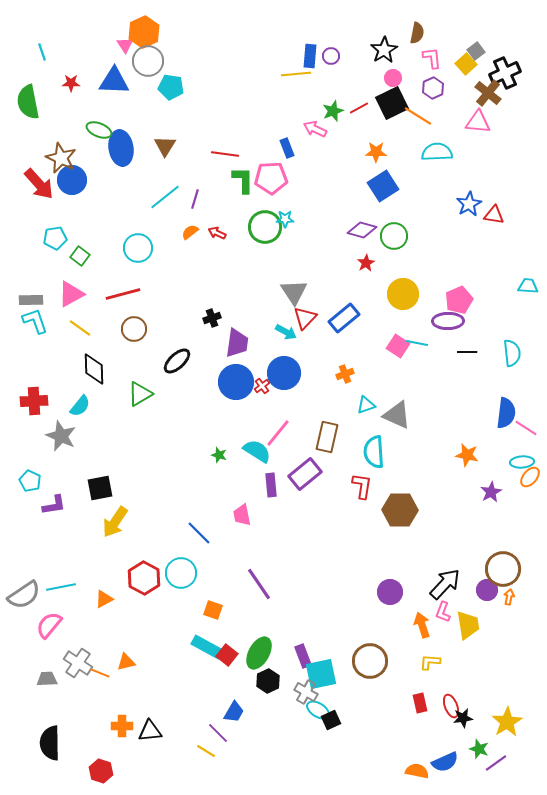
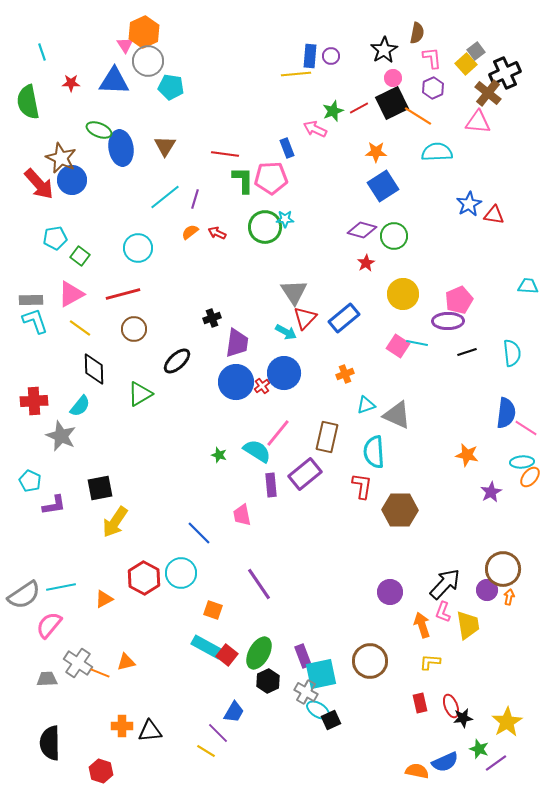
black line at (467, 352): rotated 18 degrees counterclockwise
